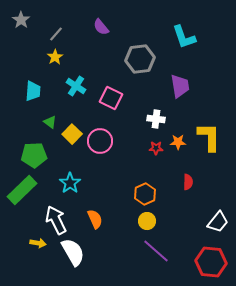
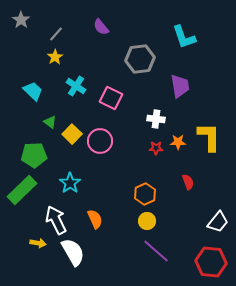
cyan trapezoid: rotated 50 degrees counterclockwise
red semicircle: rotated 21 degrees counterclockwise
